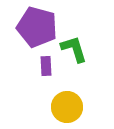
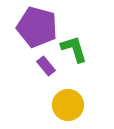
purple rectangle: rotated 36 degrees counterclockwise
yellow circle: moved 1 px right, 2 px up
